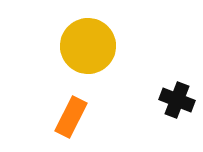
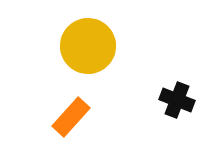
orange rectangle: rotated 15 degrees clockwise
